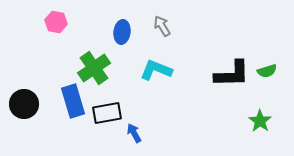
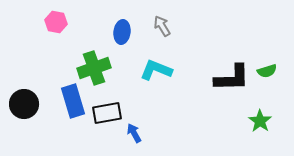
green cross: rotated 16 degrees clockwise
black L-shape: moved 4 px down
